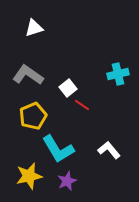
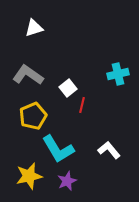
red line: rotated 70 degrees clockwise
